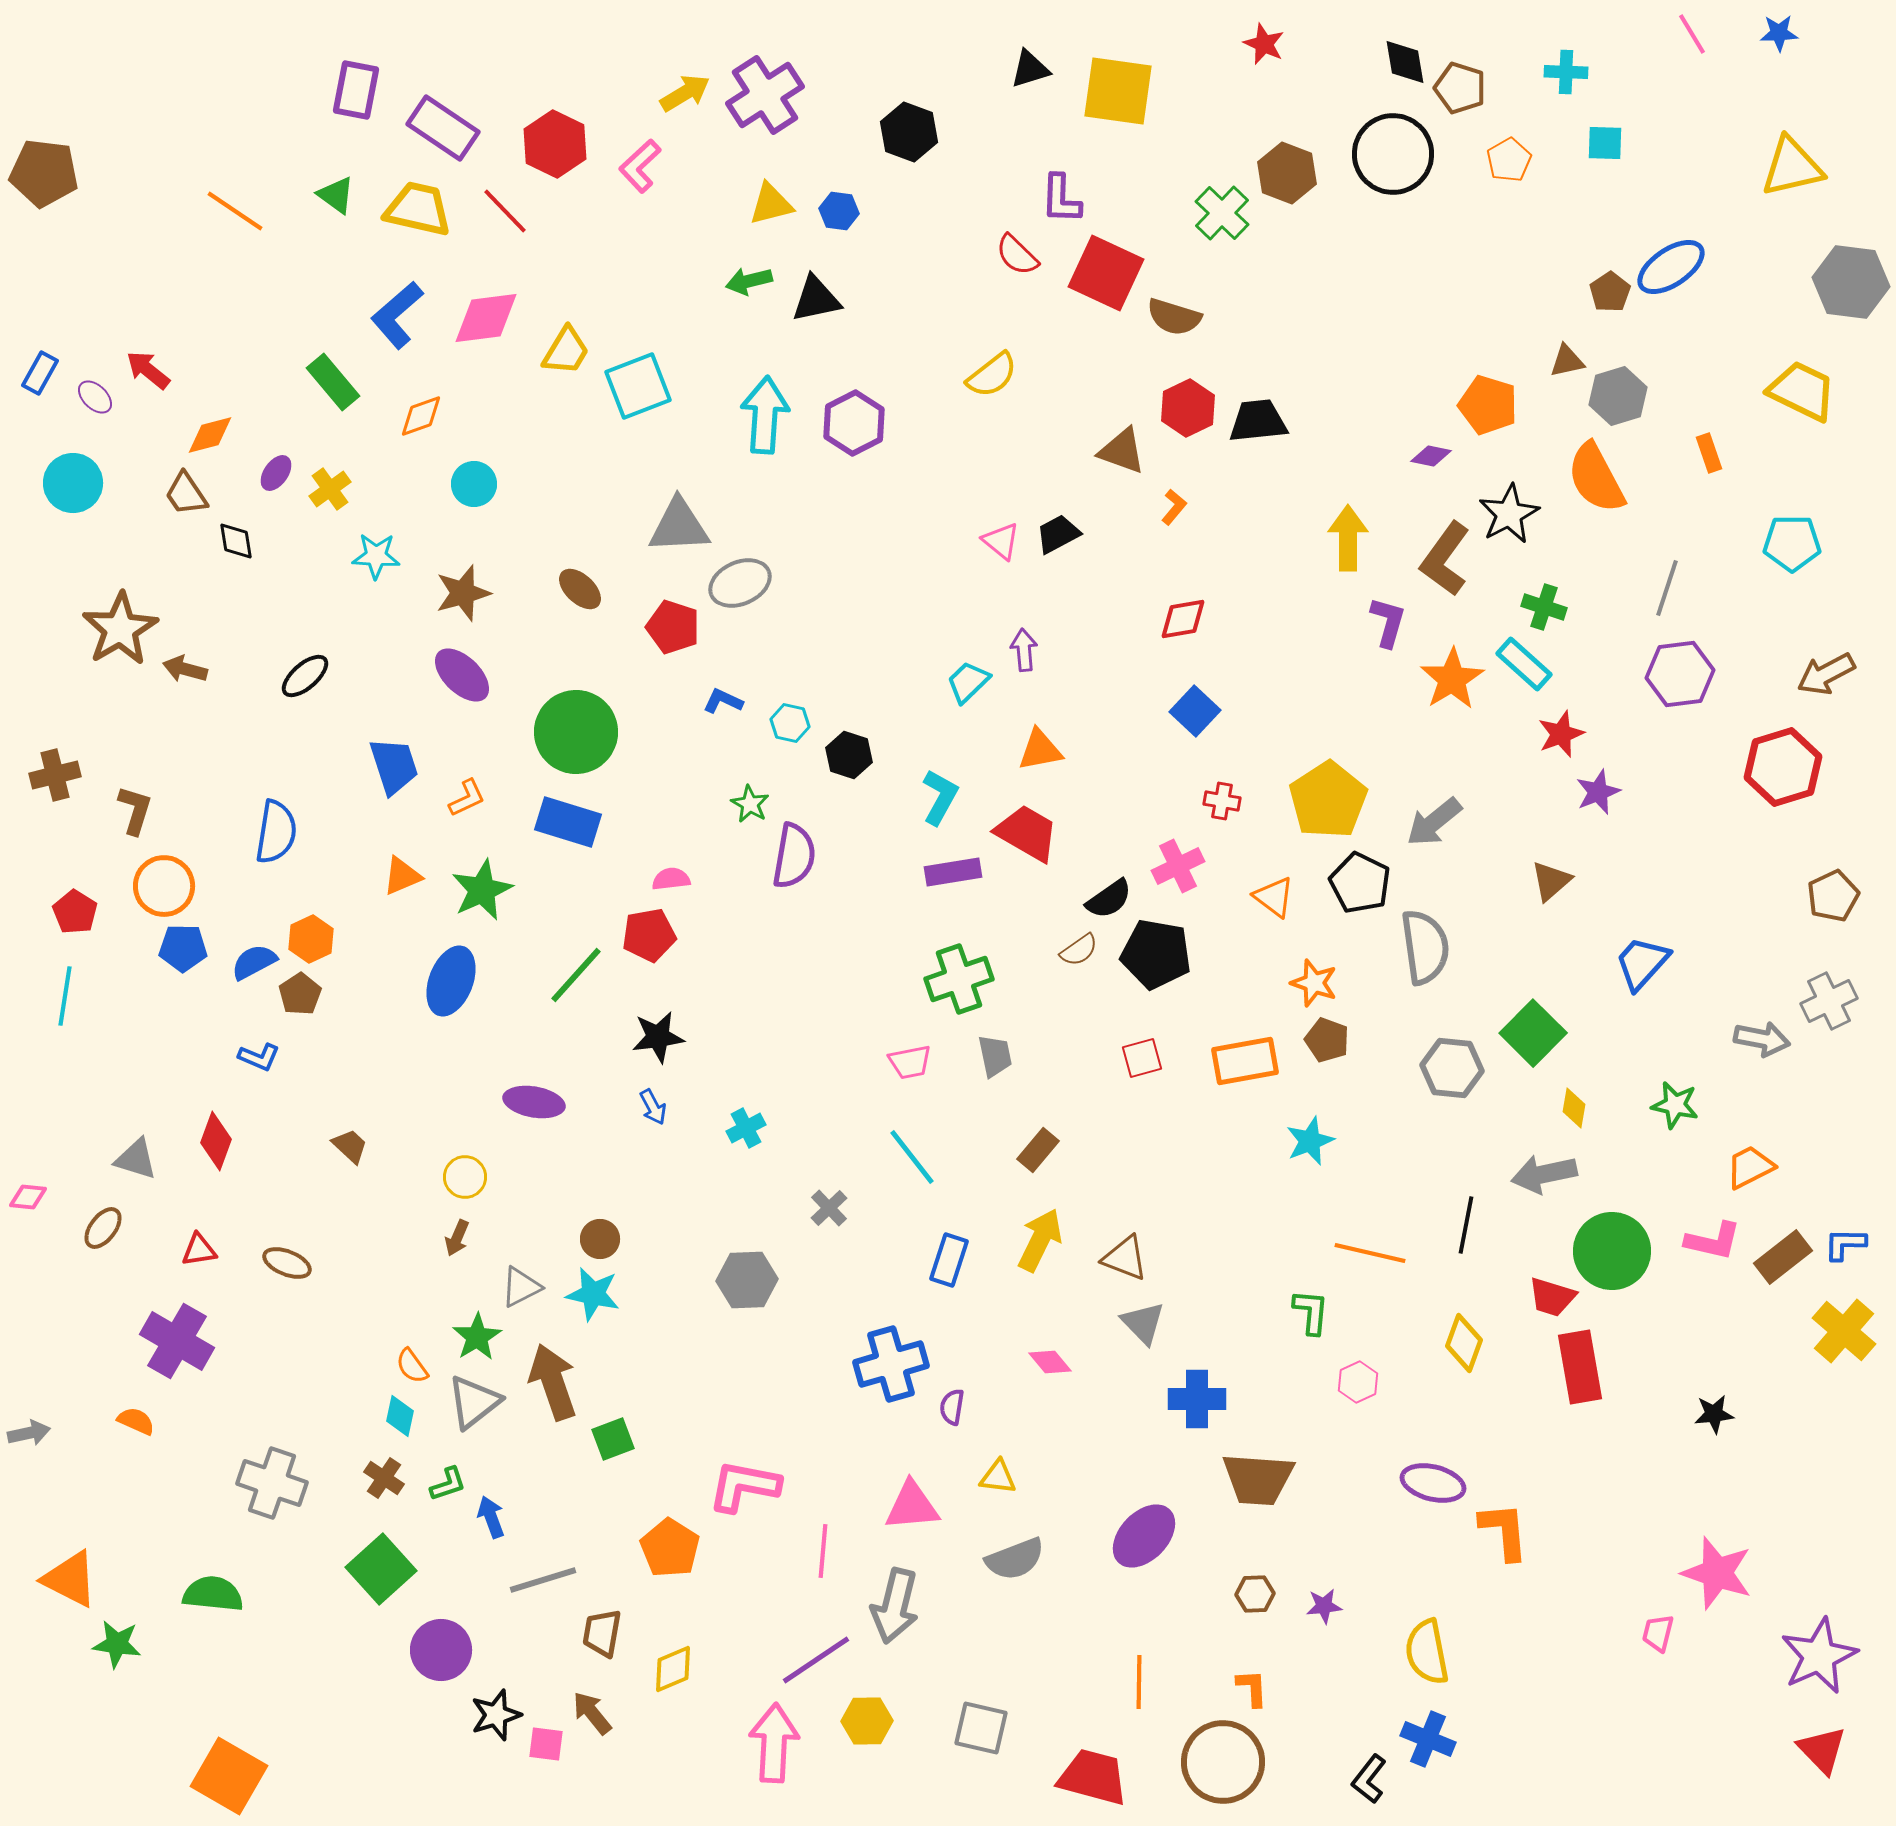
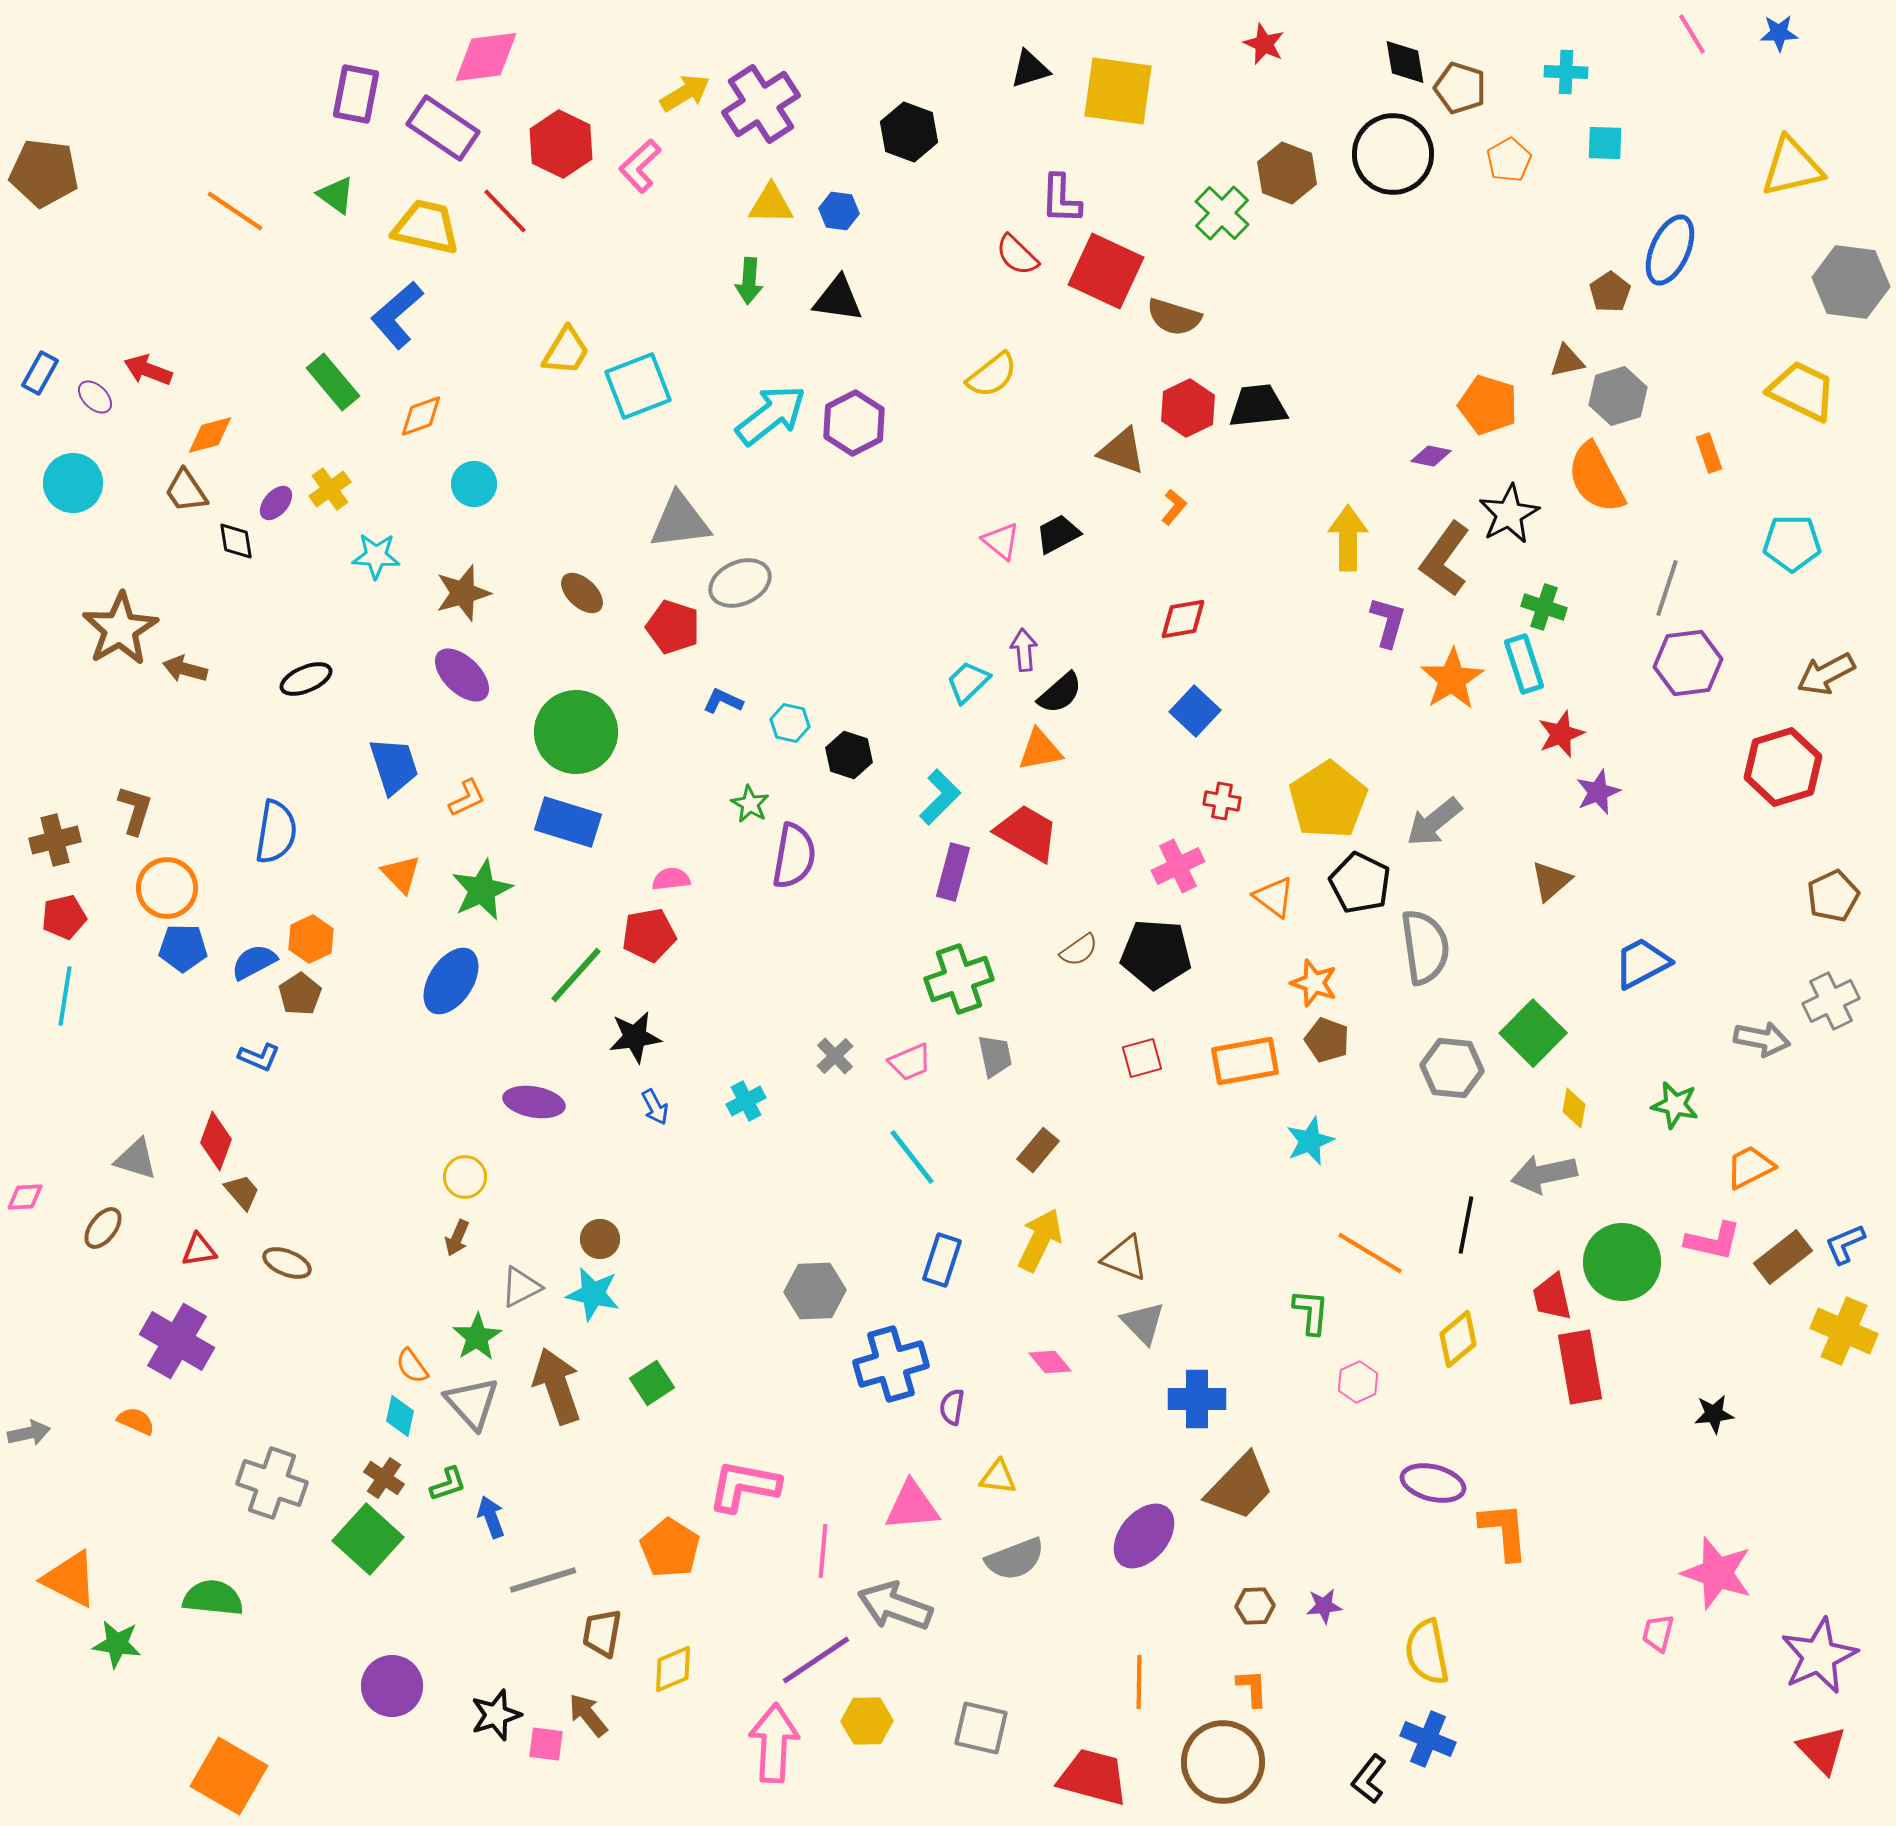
purple rectangle at (356, 90): moved 4 px down
purple cross at (765, 95): moved 4 px left, 9 px down
red hexagon at (555, 144): moved 6 px right
yellow triangle at (771, 204): rotated 15 degrees clockwise
yellow trapezoid at (418, 209): moved 8 px right, 18 px down
blue ellipse at (1671, 267): moved 1 px left, 17 px up; rotated 32 degrees counterclockwise
red square at (1106, 273): moved 2 px up
green arrow at (749, 281): rotated 72 degrees counterclockwise
black triangle at (816, 299): moved 22 px right; rotated 20 degrees clockwise
pink diamond at (486, 318): moved 261 px up
red arrow at (148, 370): rotated 18 degrees counterclockwise
cyan arrow at (765, 415): moved 6 px right; rotated 48 degrees clockwise
black trapezoid at (1258, 421): moved 15 px up
purple ellipse at (276, 473): moved 30 px down; rotated 6 degrees clockwise
brown trapezoid at (186, 494): moved 3 px up
gray triangle at (679, 526): moved 1 px right, 5 px up; rotated 4 degrees counterclockwise
brown ellipse at (580, 589): moved 2 px right, 4 px down
cyan rectangle at (1524, 664): rotated 30 degrees clockwise
purple hexagon at (1680, 674): moved 8 px right, 11 px up
black ellipse at (305, 676): moved 1 px right, 3 px down; rotated 18 degrees clockwise
brown cross at (55, 775): moved 65 px down
cyan L-shape at (940, 797): rotated 16 degrees clockwise
purple rectangle at (953, 872): rotated 66 degrees counterclockwise
orange triangle at (402, 876): moved 1 px left, 2 px up; rotated 51 degrees counterclockwise
orange circle at (164, 886): moved 3 px right, 2 px down
black semicircle at (1109, 899): moved 49 px left, 206 px up; rotated 6 degrees counterclockwise
red pentagon at (75, 912): moved 11 px left, 5 px down; rotated 27 degrees clockwise
black pentagon at (1156, 954): rotated 6 degrees counterclockwise
blue trapezoid at (1642, 963): rotated 20 degrees clockwise
blue ellipse at (451, 981): rotated 12 degrees clockwise
gray cross at (1829, 1001): moved 2 px right
black star at (658, 1037): moved 23 px left
pink trapezoid at (910, 1062): rotated 12 degrees counterclockwise
blue arrow at (653, 1107): moved 2 px right
cyan cross at (746, 1128): moved 27 px up
brown trapezoid at (350, 1146): moved 108 px left, 46 px down; rotated 6 degrees clockwise
pink diamond at (28, 1197): moved 3 px left; rotated 9 degrees counterclockwise
gray cross at (829, 1208): moved 6 px right, 152 px up
blue L-shape at (1845, 1244): rotated 24 degrees counterclockwise
green circle at (1612, 1251): moved 10 px right, 11 px down
orange line at (1370, 1253): rotated 18 degrees clockwise
blue rectangle at (949, 1260): moved 7 px left
gray hexagon at (747, 1280): moved 68 px right, 11 px down
red trapezoid at (1552, 1297): rotated 60 degrees clockwise
yellow cross at (1844, 1331): rotated 18 degrees counterclockwise
yellow diamond at (1464, 1343): moved 6 px left, 4 px up; rotated 30 degrees clockwise
brown arrow at (553, 1382): moved 4 px right, 4 px down
gray triangle at (474, 1402): moved 2 px left, 1 px down; rotated 34 degrees counterclockwise
green square at (613, 1439): moved 39 px right, 56 px up; rotated 12 degrees counterclockwise
brown trapezoid at (1258, 1479): moved 18 px left, 8 px down; rotated 50 degrees counterclockwise
purple ellipse at (1144, 1536): rotated 4 degrees counterclockwise
green square at (381, 1569): moved 13 px left, 30 px up; rotated 6 degrees counterclockwise
green semicircle at (213, 1594): moved 4 px down
brown hexagon at (1255, 1594): moved 12 px down
gray arrow at (895, 1606): rotated 96 degrees clockwise
purple circle at (441, 1650): moved 49 px left, 36 px down
brown arrow at (592, 1713): moved 4 px left, 2 px down
